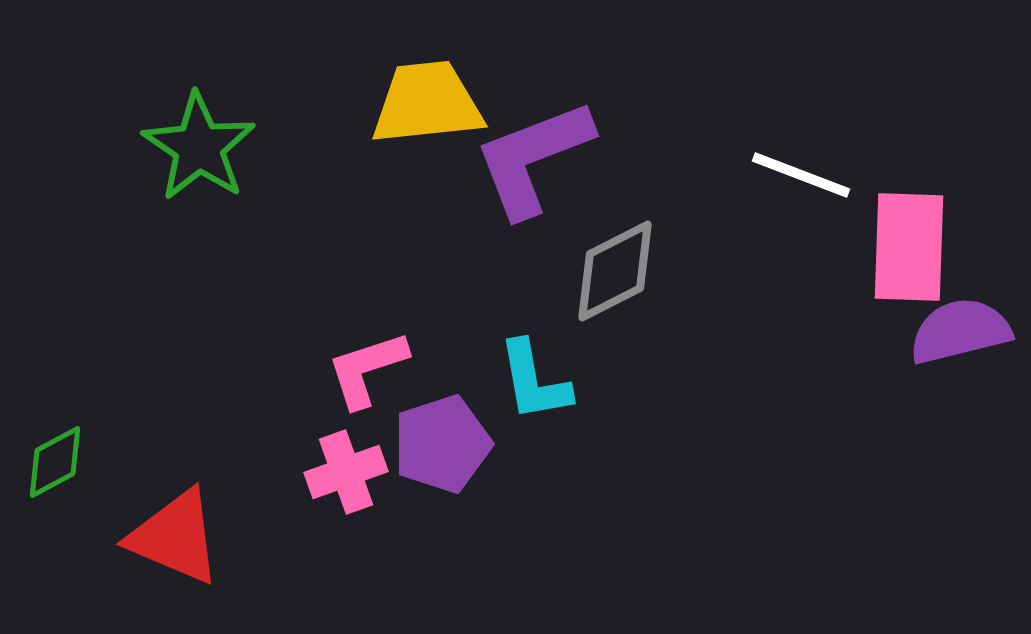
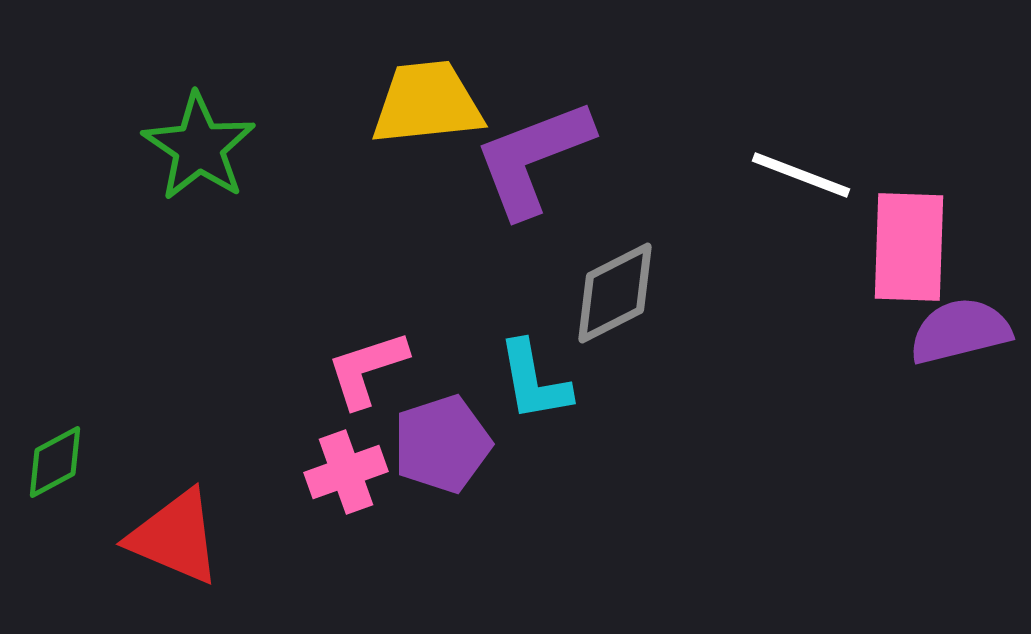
gray diamond: moved 22 px down
